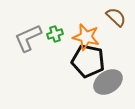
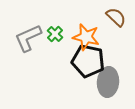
green cross: rotated 28 degrees counterclockwise
gray ellipse: rotated 52 degrees counterclockwise
